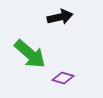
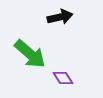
purple diamond: rotated 40 degrees clockwise
